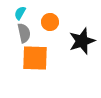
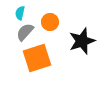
cyan semicircle: rotated 16 degrees counterclockwise
gray semicircle: moved 1 px right, 1 px up; rotated 126 degrees counterclockwise
orange square: moved 2 px right; rotated 20 degrees counterclockwise
